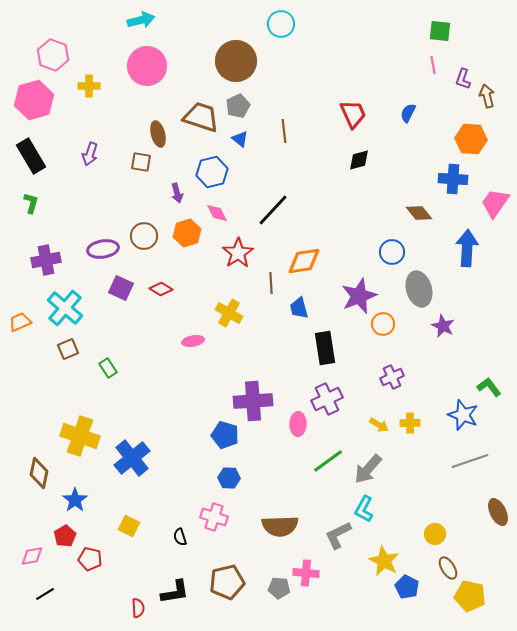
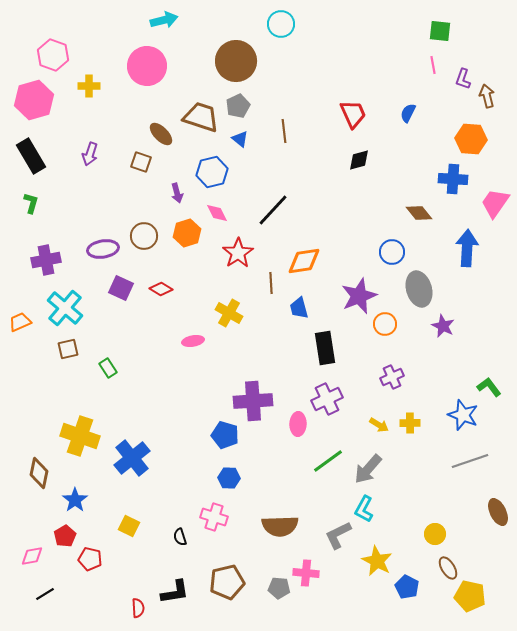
cyan arrow at (141, 20): moved 23 px right
brown ellipse at (158, 134): moved 3 px right; rotated 30 degrees counterclockwise
brown square at (141, 162): rotated 10 degrees clockwise
orange circle at (383, 324): moved 2 px right
brown square at (68, 349): rotated 10 degrees clockwise
yellow star at (384, 561): moved 7 px left
